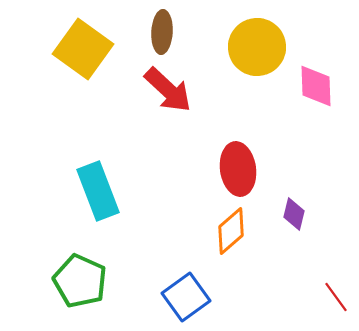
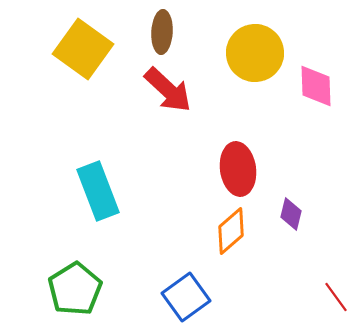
yellow circle: moved 2 px left, 6 px down
purple diamond: moved 3 px left
green pentagon: moved 5 px left, 8 px down; rotated 16 degrees clockwise
